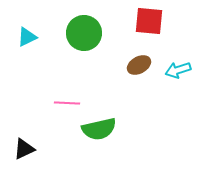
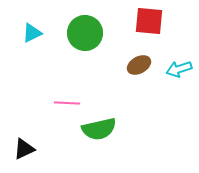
green circle: moved 1 px right
cyan triangle: moved 5 px right, 4 px up
cyan arrow: moved 1 px right, 1 px up
